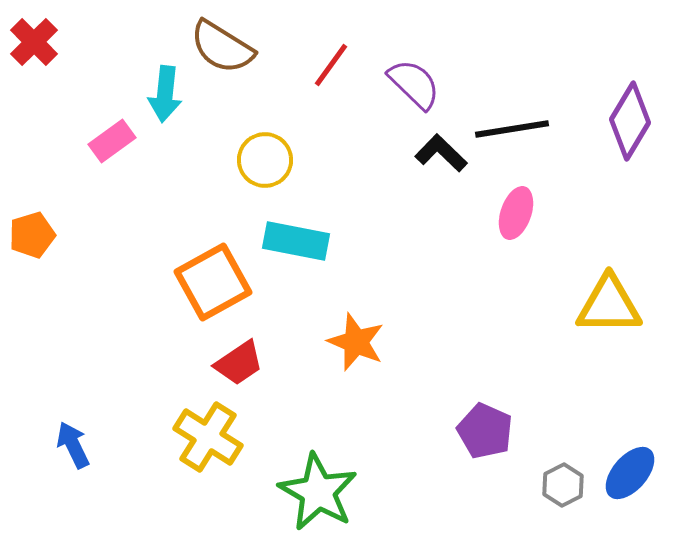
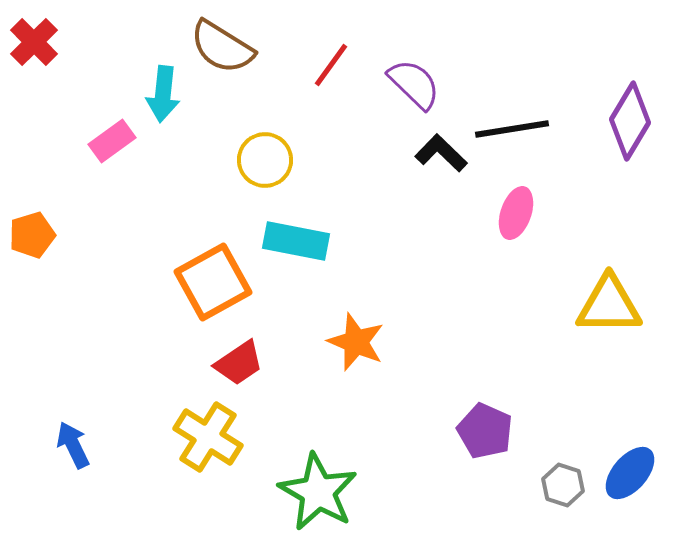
cyan arrow: moved 2 px left
gray hexagon: rotated 15 degrees counterclockwise
